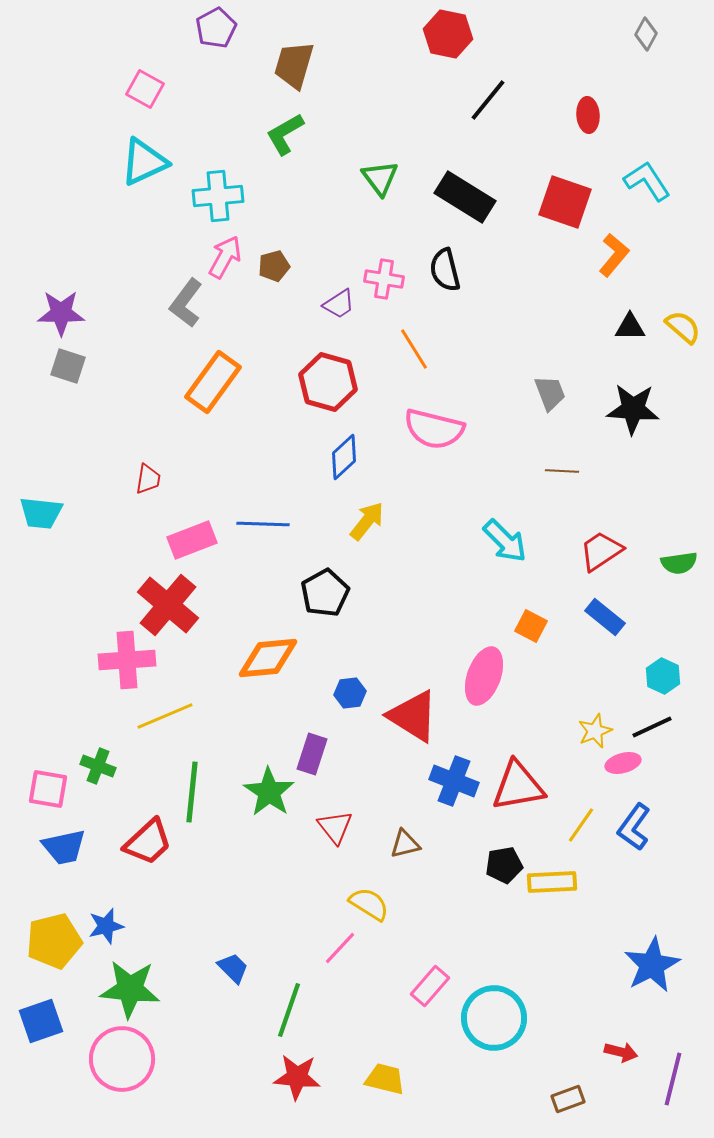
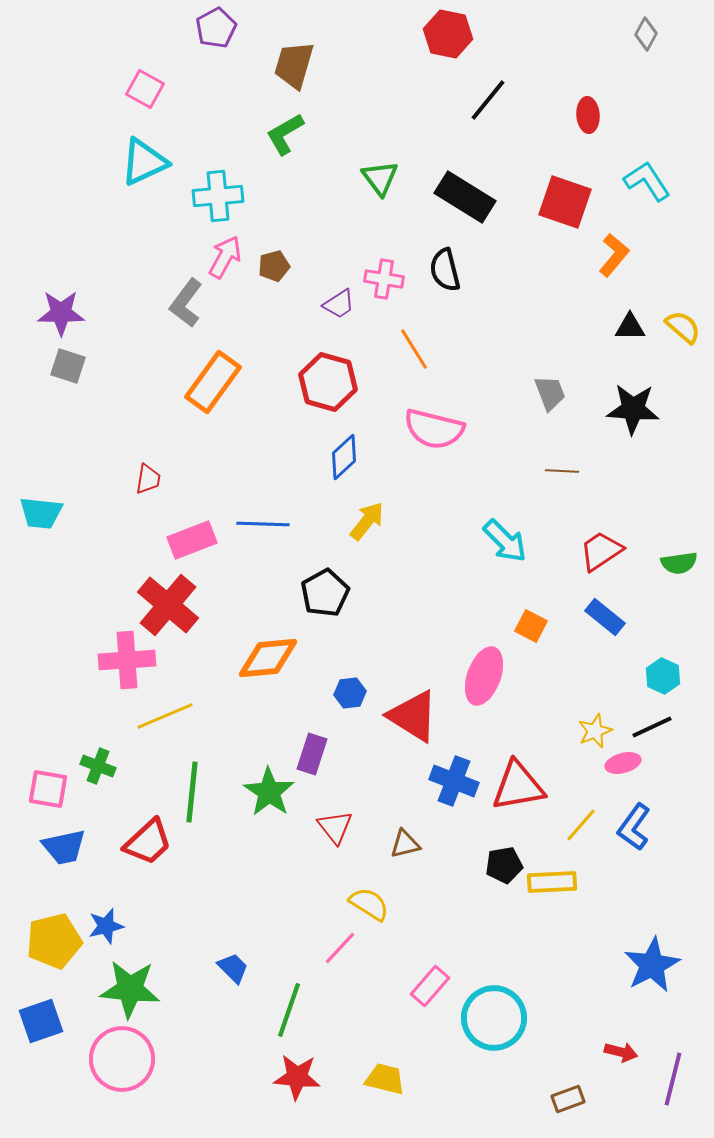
yellow line at (581, 825): rotated 6 degrees clockwise
